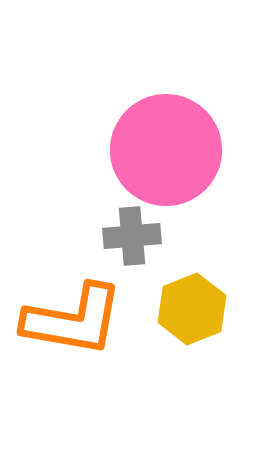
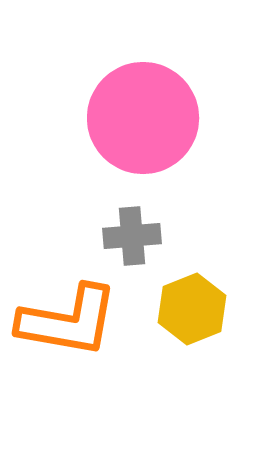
pink circle: moved 23 px left, 32 px up
orange L-shape: moved 5 px left, 1 px down
